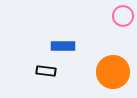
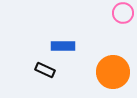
pink circle: moved 3 px up
black rectangle: moved 1 px left, 1 px up; rotated 18 degrees clockwise
